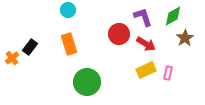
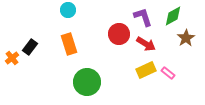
brown star: moved 1 px right
pink rectangle: rotated 64 degrees counterclockwise
